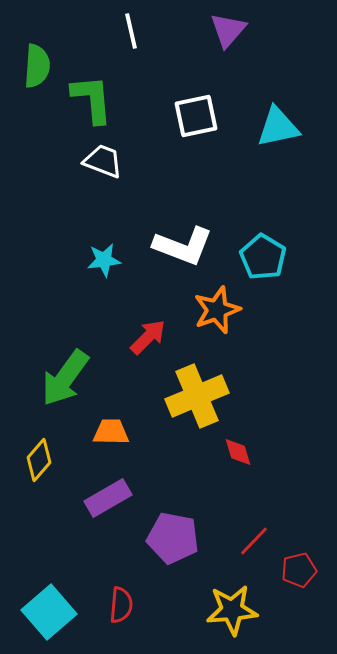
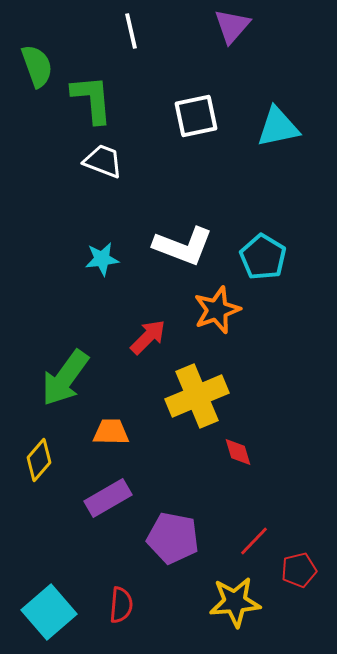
purple triangle: moved 4 px right, 4 px up
green semicircle: rotated 24 degrees counterclockwise
cyan star: moved 2 px left, 1 px up
yellow star: moved 3 px right, 8 px up
